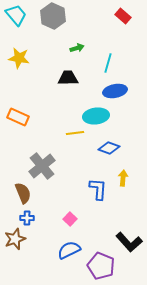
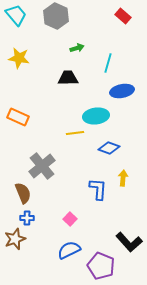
gray hexagon: moved 3 px right
blue ellipse: moved 7 px right
